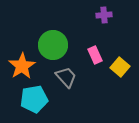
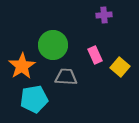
gray trapezoid: rotated 45 degrees counterclockwise
